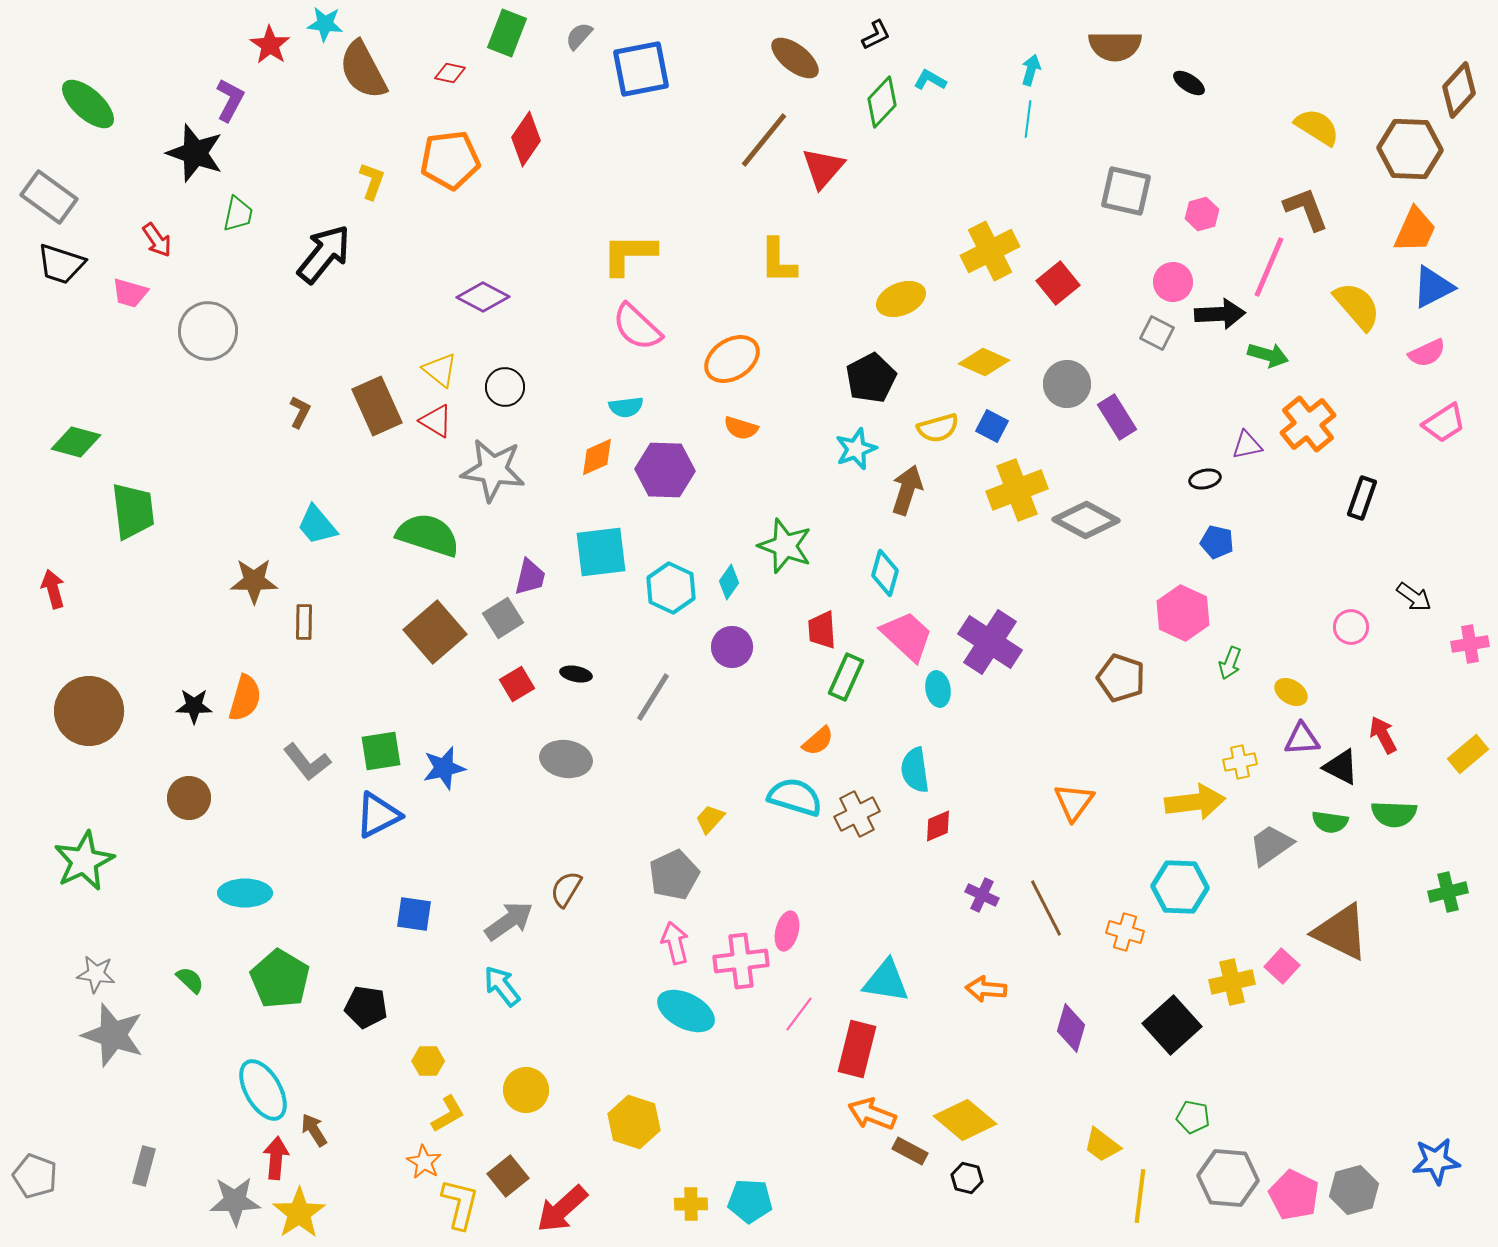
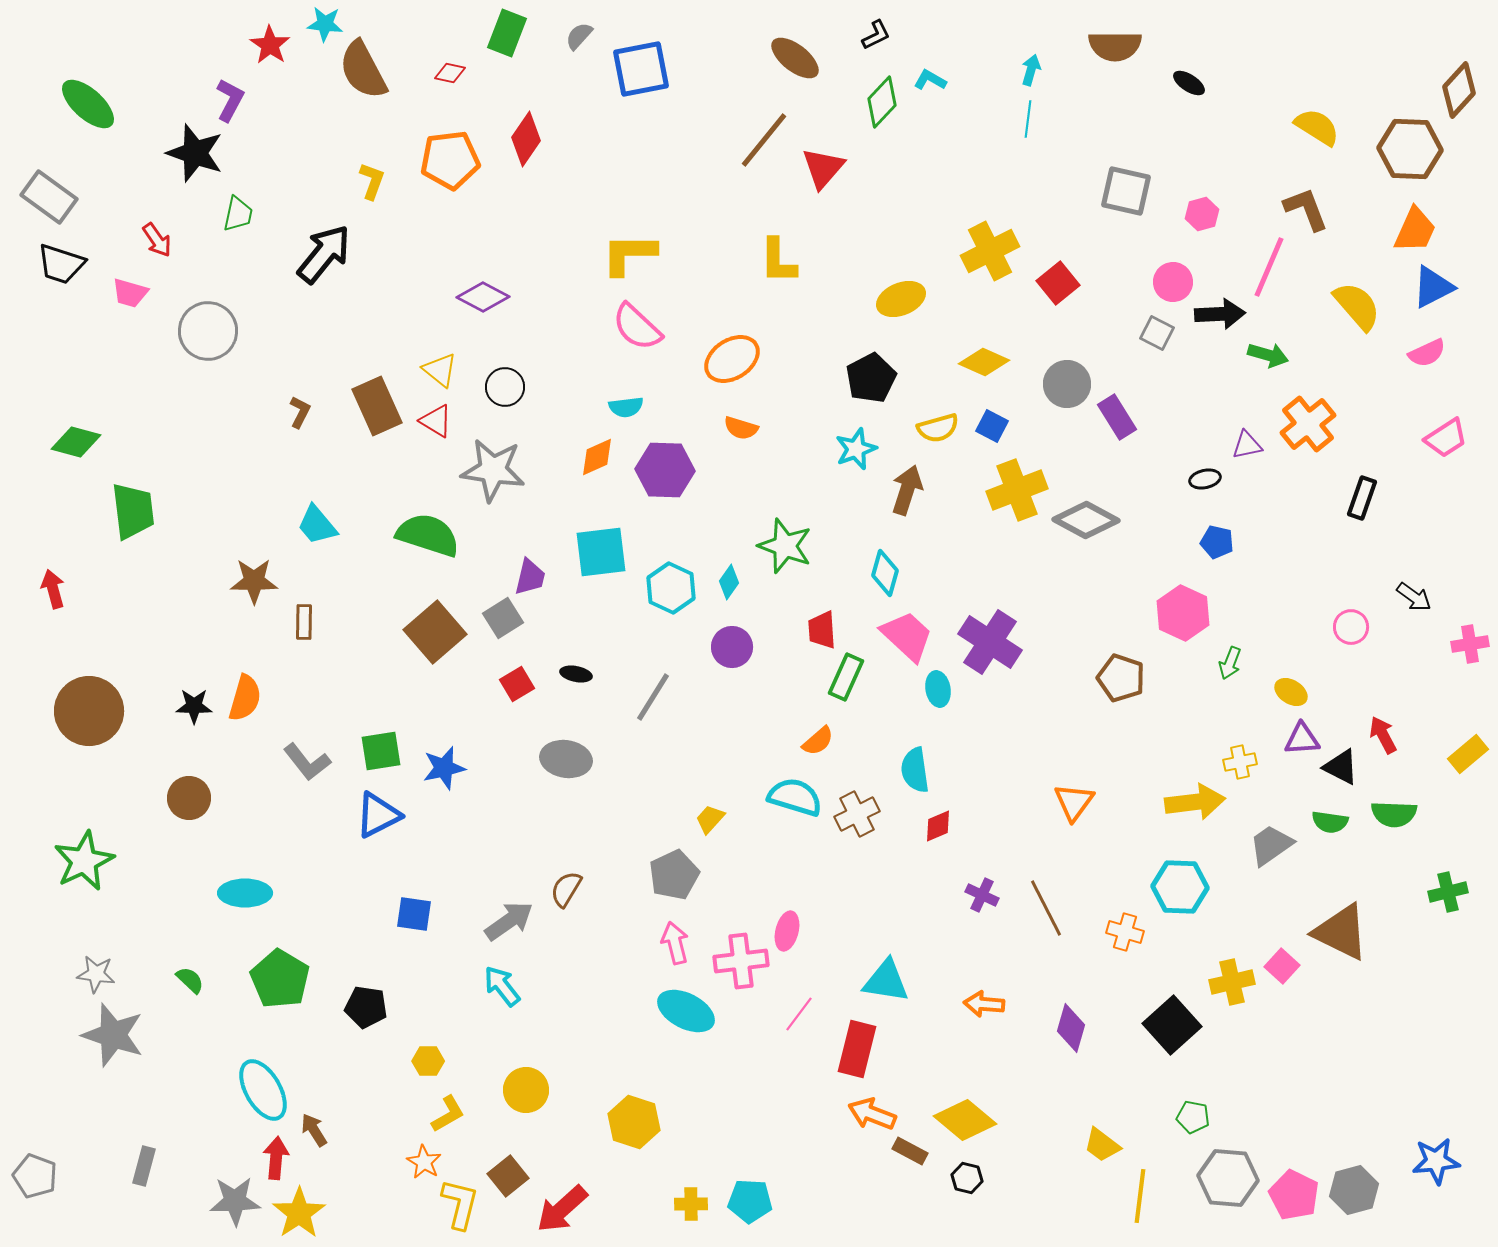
pink trapezoid at (1444, 423): moved 2 px right, 15 px down
orange arrow at (986, 989): moved 2 px left, 15 px down
